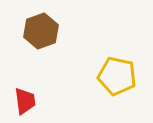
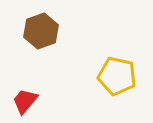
red trapezoid: rotated 132 degrees counterclockwise
